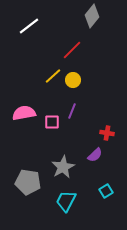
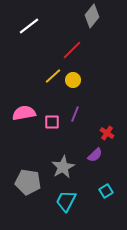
purple line: moved 3 px right, 3 px down
red cross: rotated 24 degrees clockwise
